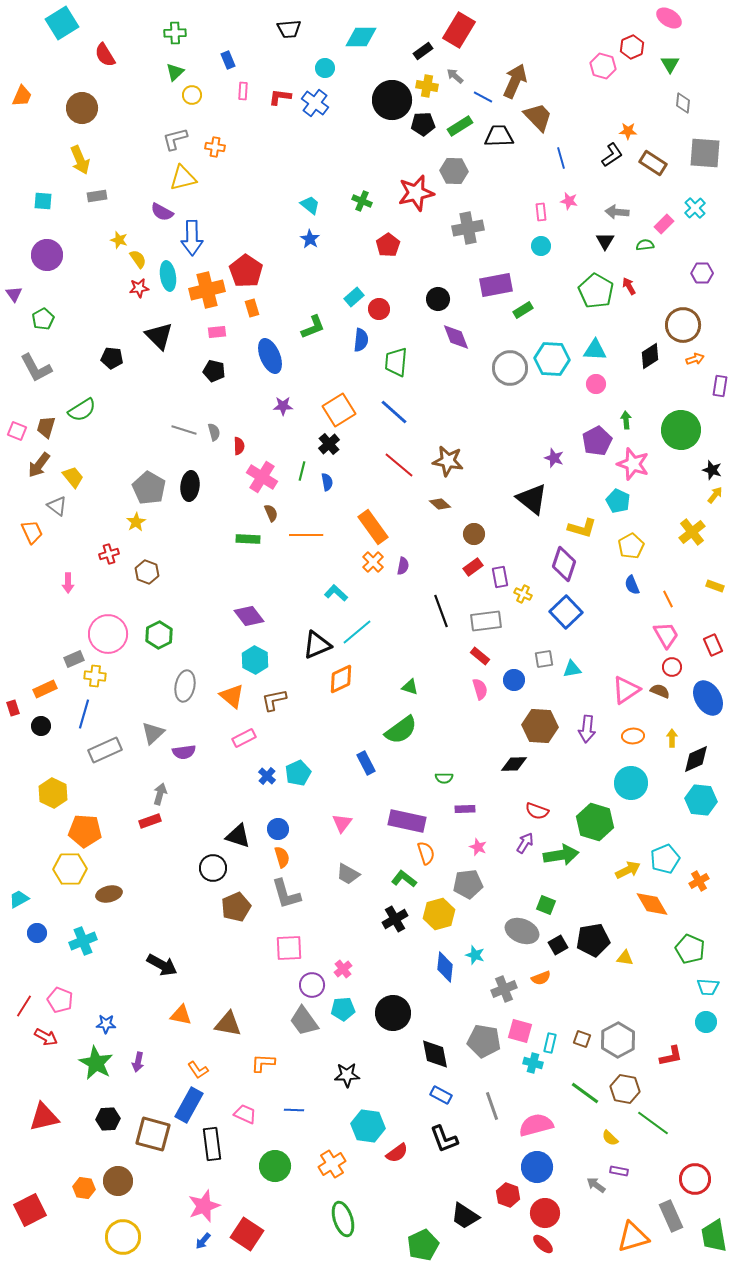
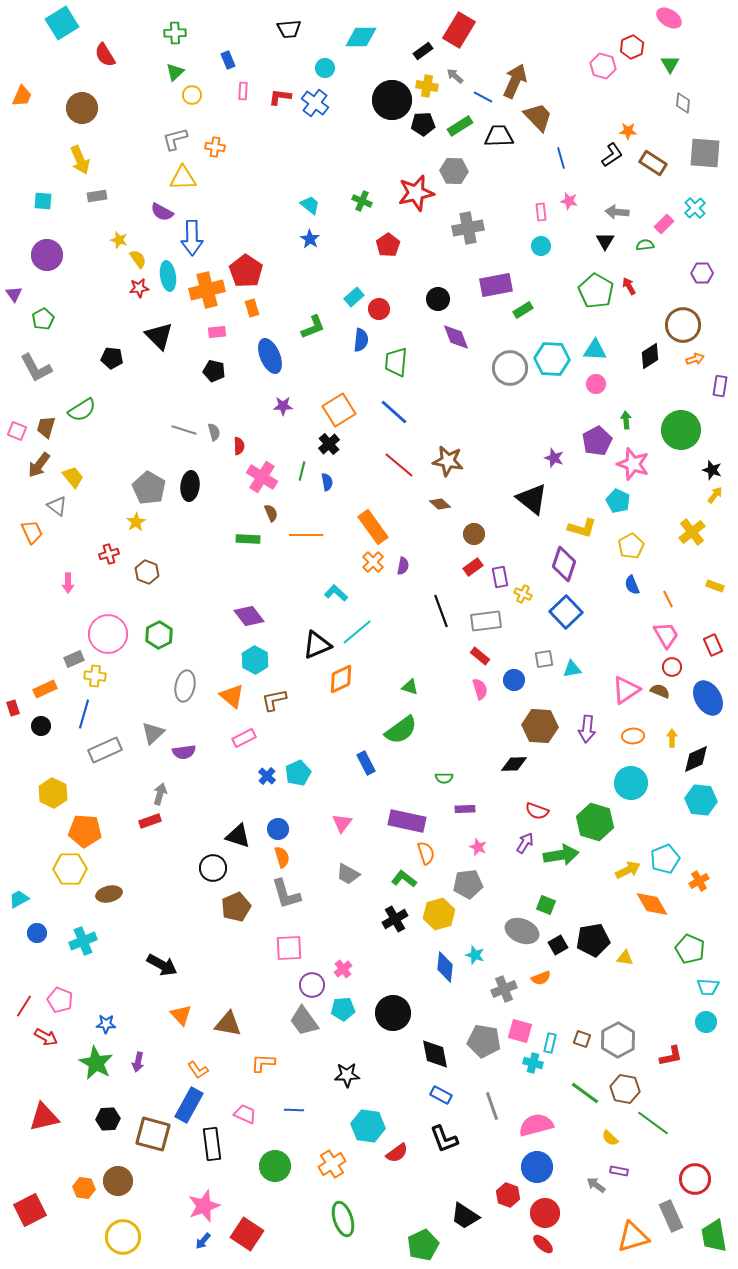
yellow triangle at (183, 178): rotated 12 degrees clockwise
orange triangle at (181, 1015): rotated 35 degrees clockwise
